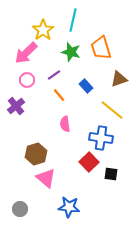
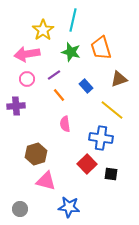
pink arrow: moved 1 px right, 1 px down; rotated 35 degrees clockwise
pink circle: moved 1 px up
purple cross: rotated 36 degrees clockwise
red square: moved 2 px left, 2 px down
pink triangle: moved 3 px down; rotated 25 degrees counterclockwise
